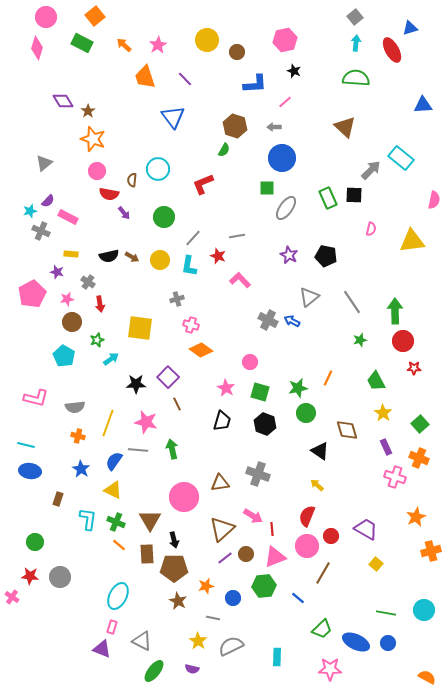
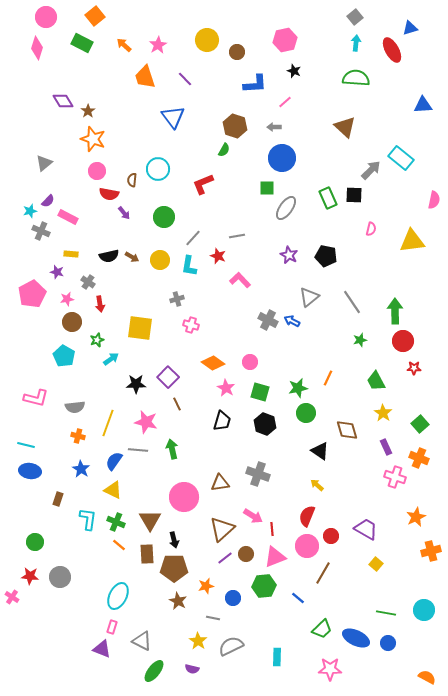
orange diamond at (201, 350): moved 12 px right, 13 px down
blue ellipse at (356, 642): moved 4 px up
